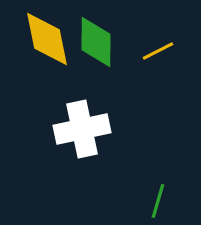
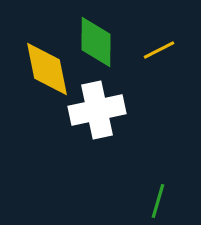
yellow diamond: moved 30 px down
yellow line: moved 1 px right, 1 px up
white cross: moved 15 px right, 19 px up
